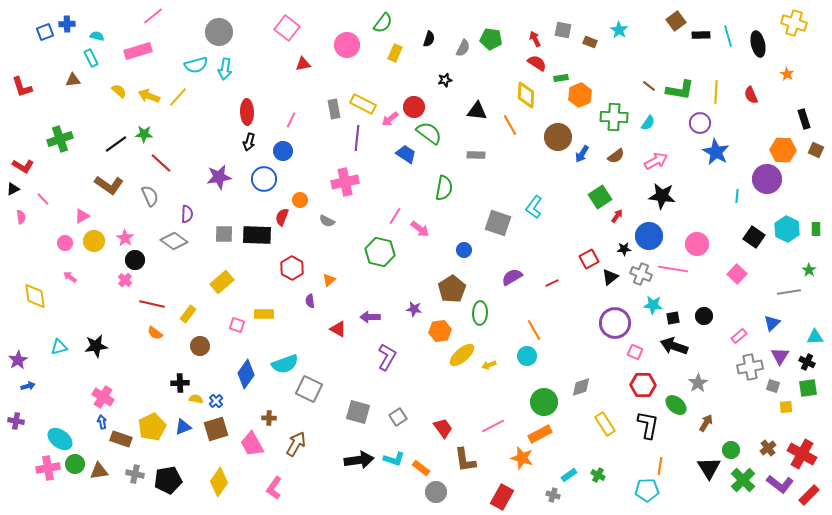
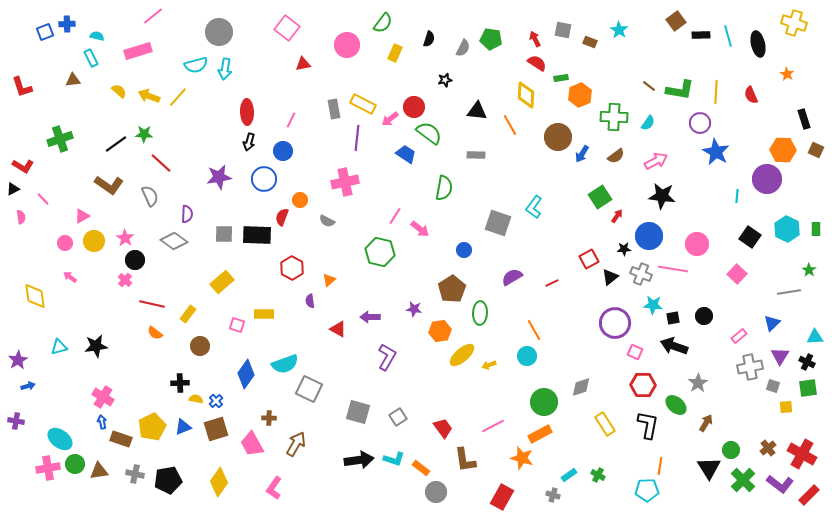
black square at (754, 237): moved 4 px left
